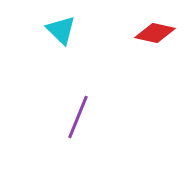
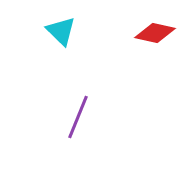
cyan triangle: moved 1 px down
